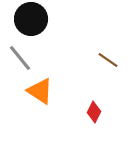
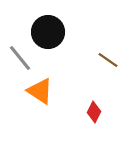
black circle: moved 17 px right, 13 px down
